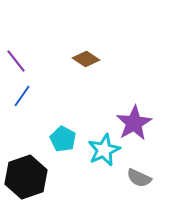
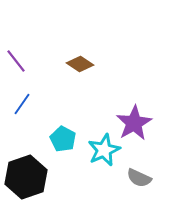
brown diamond: moved 6 px left, 5 px down
blue line: moved 8 px down
